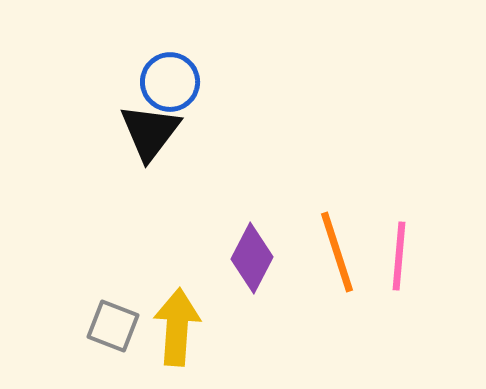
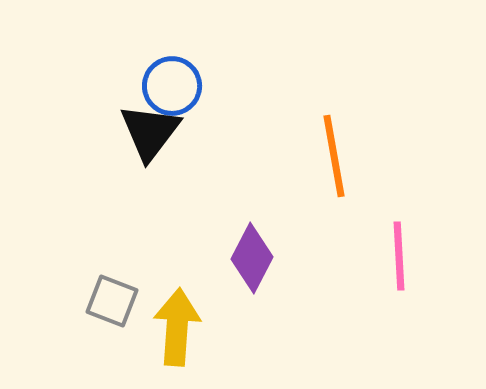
blue circle: moved 2 px right, 4 px down
orange line: moved 3 px left, 96 px up; rotated 8 degrees clockwise
pink line: rotated 8 degrees counterclockwise
gray square: moved 1 px left, 25 px up
